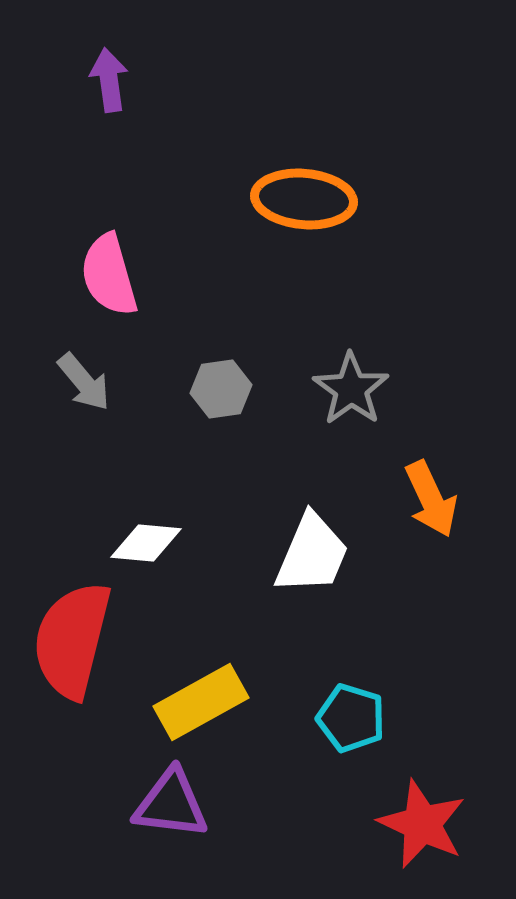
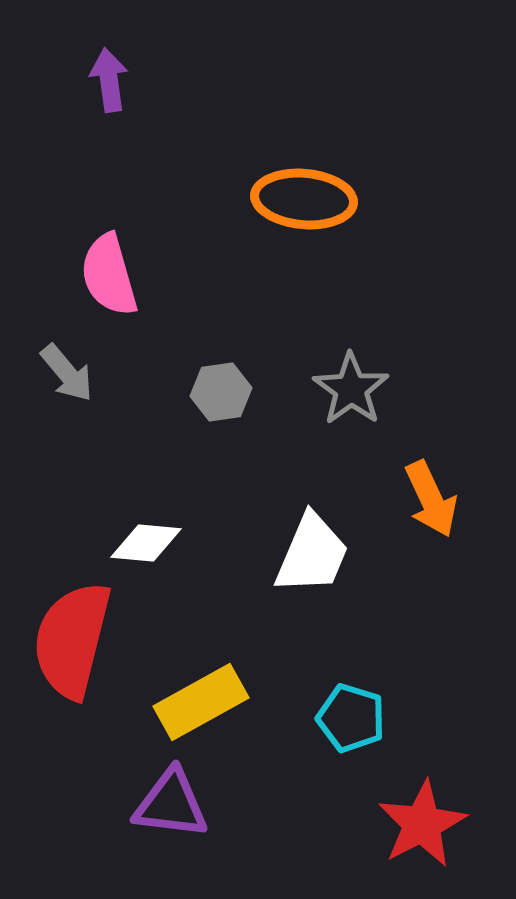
gray arrow: moved 17 px left, 9 px up
gray hexagon: moved 3 px down
red star: rotated 20 degrees clockwise
